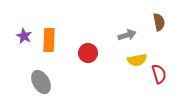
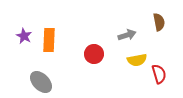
red circle: moved 6 px right, 1 px down
gray ellipse: rotated 15 degrees counterclockwise
